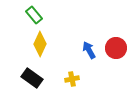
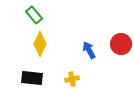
red circle: moved 5 px right, 4 px up
black rectangle: rotated 30 degrees counterclockwise
